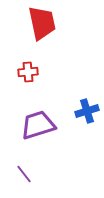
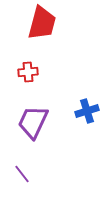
red trapezoid: rotated 27 degrees clockwise
purple trapezoid: moved 5 px left, 3 px up; rotated 48 degrees counterclockwise
purple line: moved 2 px left
